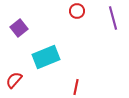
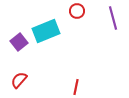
purple square: moved 14 px down
cyan rectangle: moved 26 px up
red semicircle: moved 5 px right
